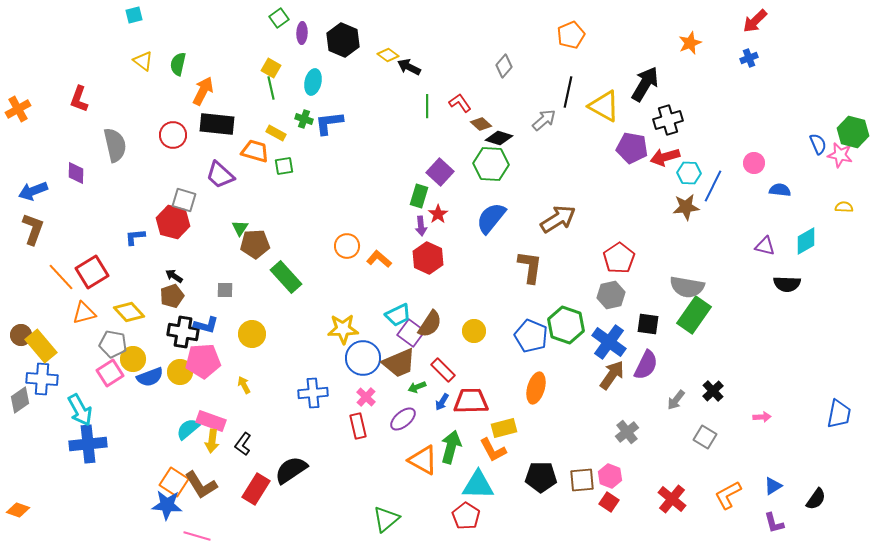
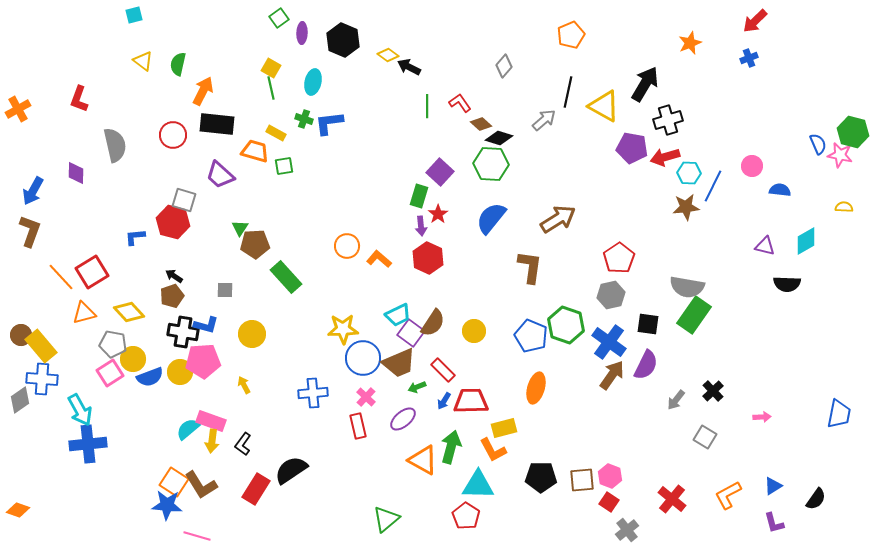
pink circle at (754, 163): moved 2 px left, 3 px down
blue arrow at (33, 191): rotated 40 degrees counterclockwise
brown L-shape at (33, 229): moved 3 px left, 2 px down
brown semicircle at (430, 324): moved 3 px right, 1 px up
blue arrow at (442, 402): moved 2 px right, 1 px up
gray cross at (627, 432): moved 98 px down
